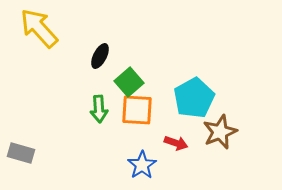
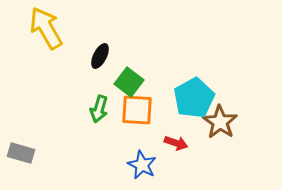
yellow arrow: moved 7 px right; rotated 12 degrees clockwise
green square: rotated 12 degrees counterclockwise
green arrow: rotated 20 degrees clockwise
brown star: moved 10 px up; rotated 16 degrees counterclockwise
blue star: rotated 12 degrees counterclockwise
